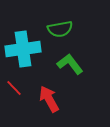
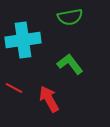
green semicircle: moved 10 px right, 12 px up
cyan cross: moved 9 px up
red line: rotated 18 degrees counterclockwise
